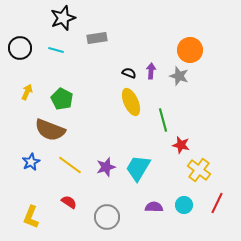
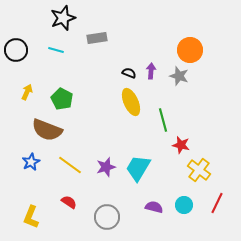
black circle: moved 4 px left, 2 px down
brown semicircle: moved 3 px left
purple semicircle: rotated 12 degrees clockwise
